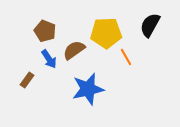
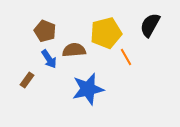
yellow pentagon: rotated 12 degrees counterclockwise
brown semicircle: rotated 30 degrees clockwise
